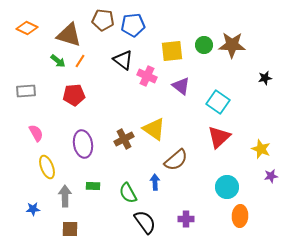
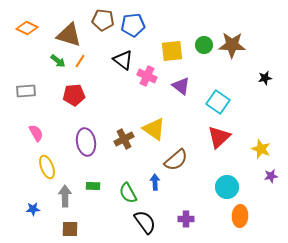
purple ellipse: moved 3 px right, 2 px up
